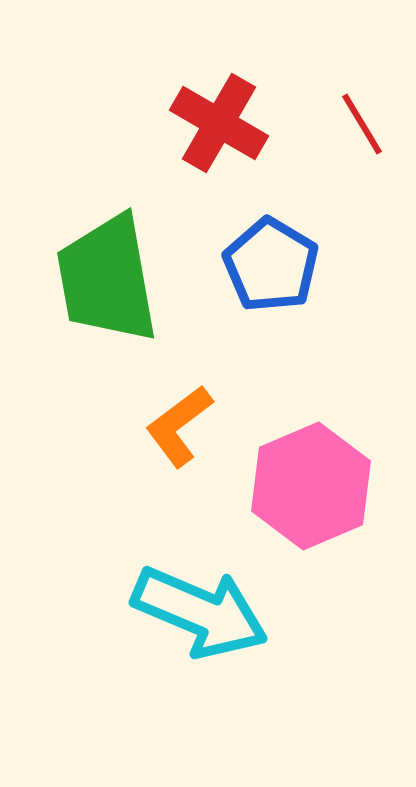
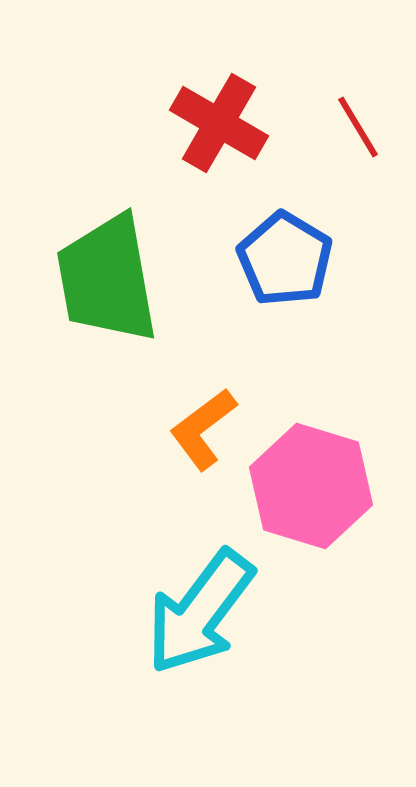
red line: moved 4 px left, 3 px down
blue pentagon: moved 14 px right, 6 px up
orange L-shape: moved 24 px right, 3 px down
pink hexagon: rotated 20 degrees counterclockwise
cyan arrow: rotated 104 degrees clockwise
